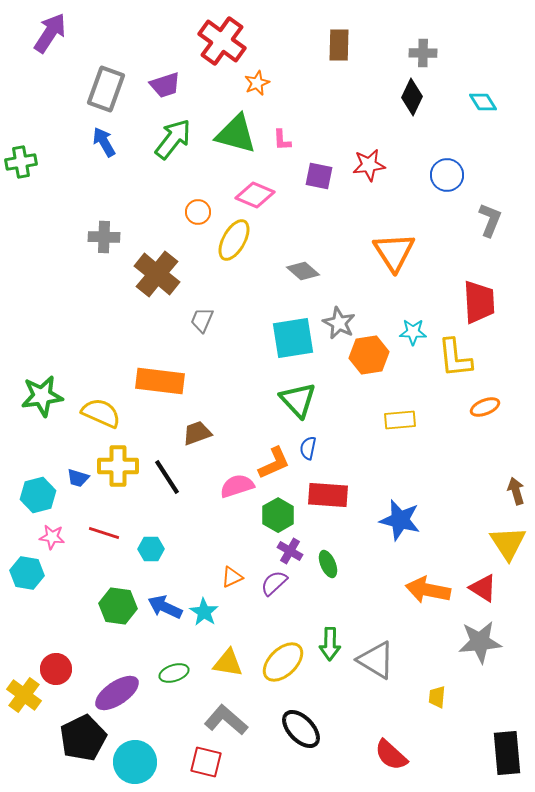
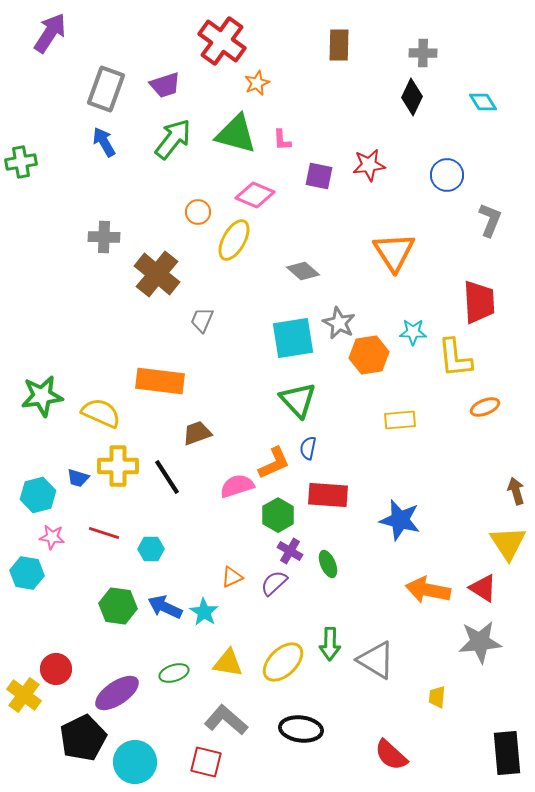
black ellipse at (301, 729): rotated 39 degrees counterclockwise
